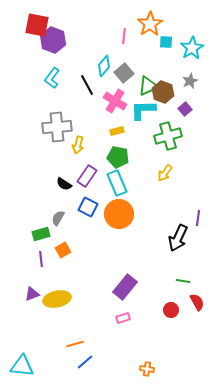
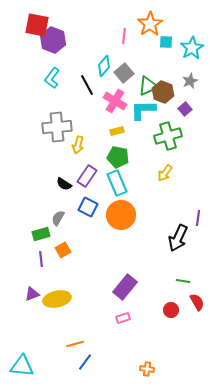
orange circle at (119, 214): moved 2 px right, 1 px down
blue line at (85, 362): rotated 12 degrees counterclockwise
